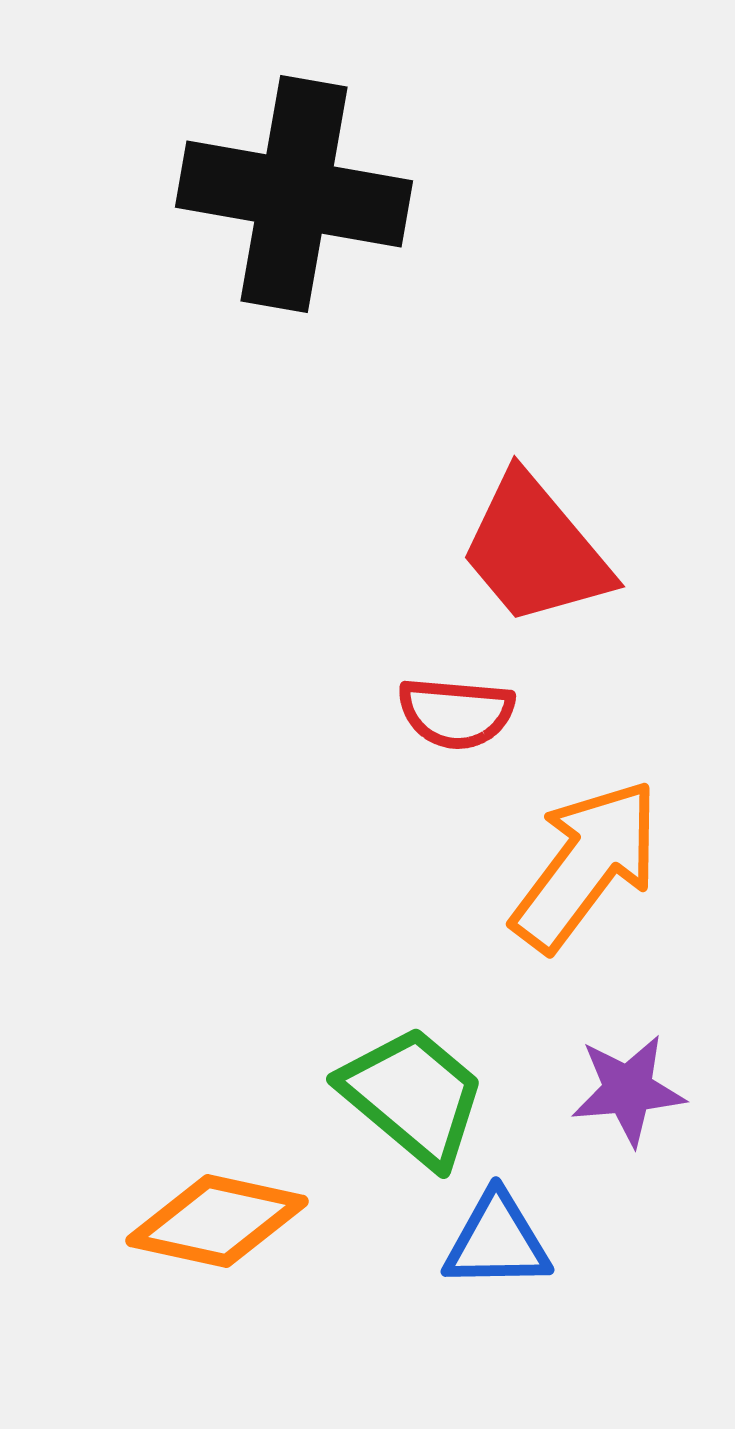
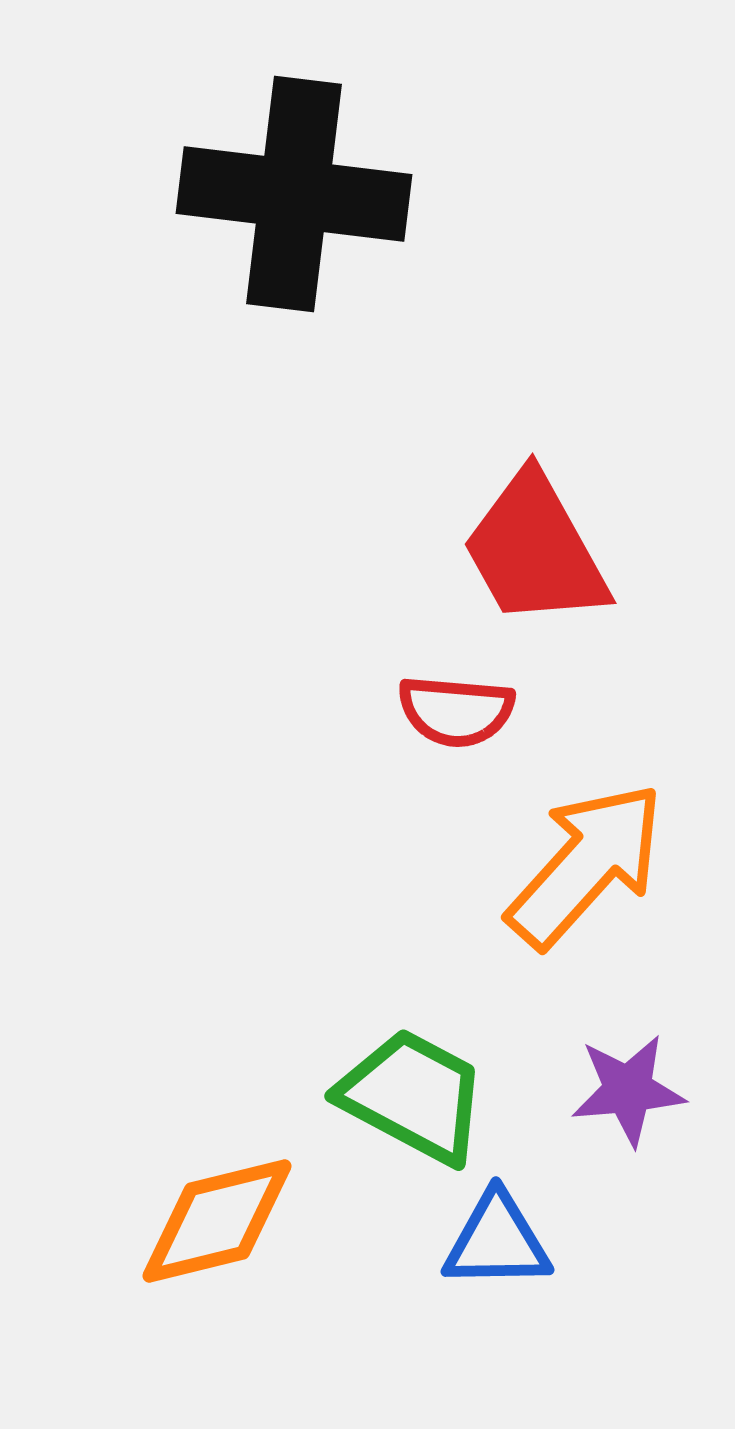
black cross: rotated 3 degrees counterclockwise
red trapezoid: rotated 11 degrees clockwise
red semicircle: moved 2 px up
orange arrow: rotated 5 degrees clockwise
green trapezoid: rotated 12 degrees counterclockwise
orange diamond: rotated 26 degrees counterclockwise
